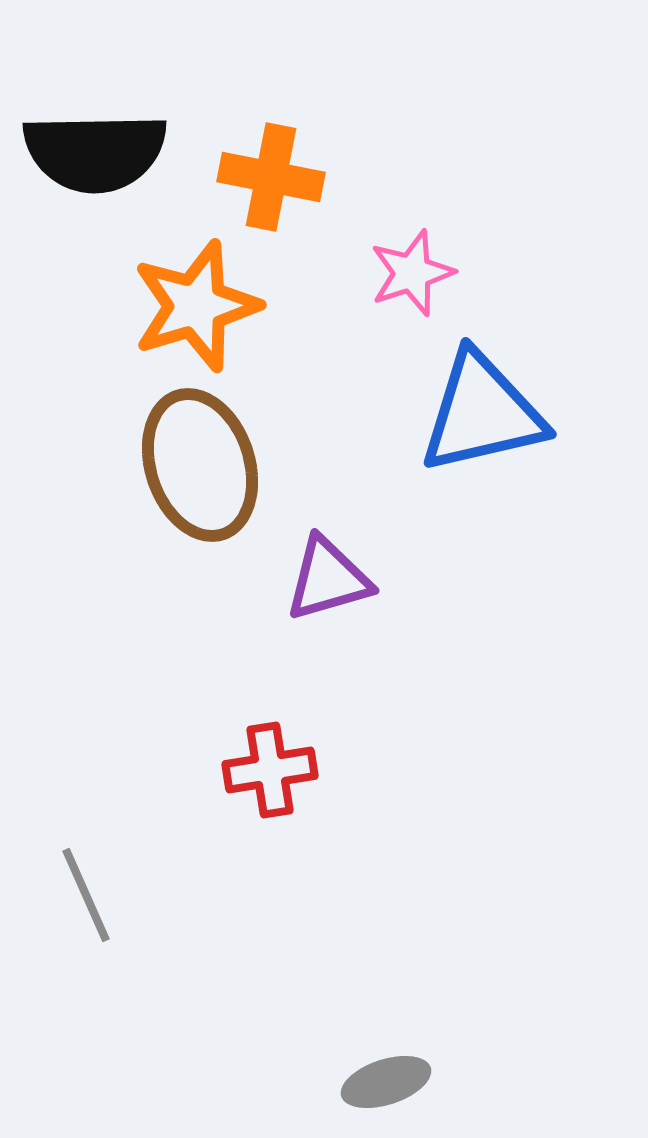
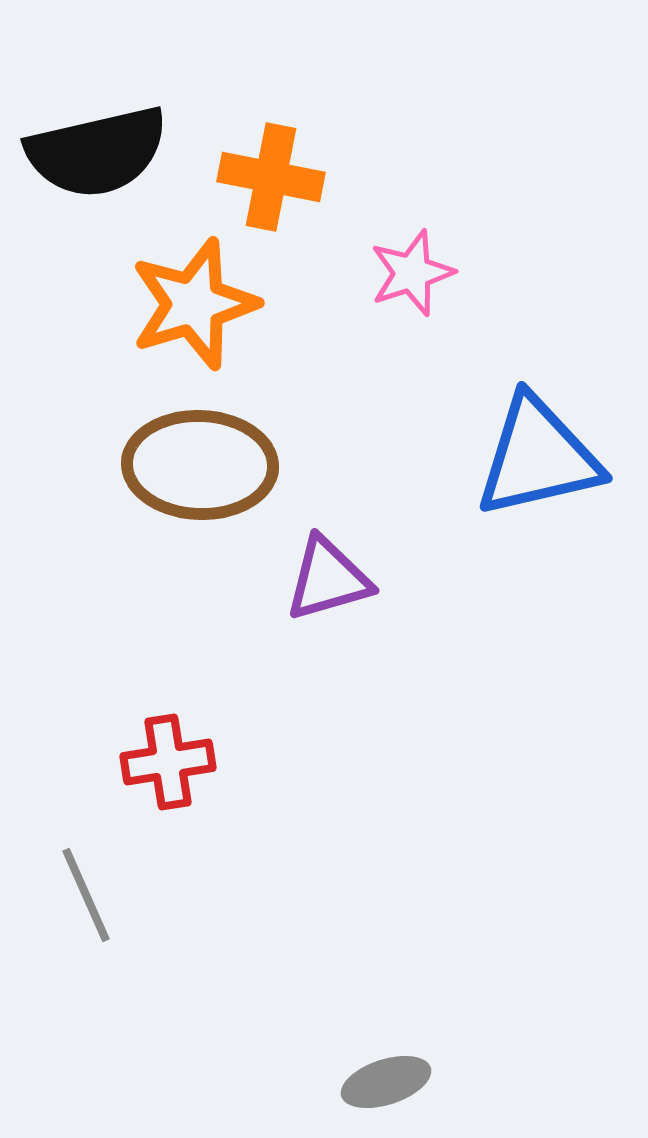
black semicircle: moved 2 px right; rotated 12 degrees counterclockwise
orange star: moved 2 px left, 2 px up
blue triangle: moved 56 px right, 44 px down
brown ellipse: rotated 70 degrees counterclockwise
red cross: moved 102 px left, 8 px up
